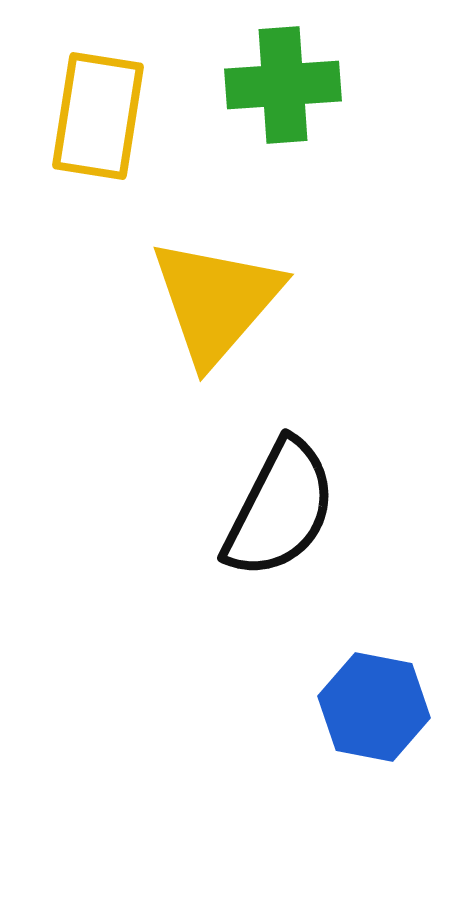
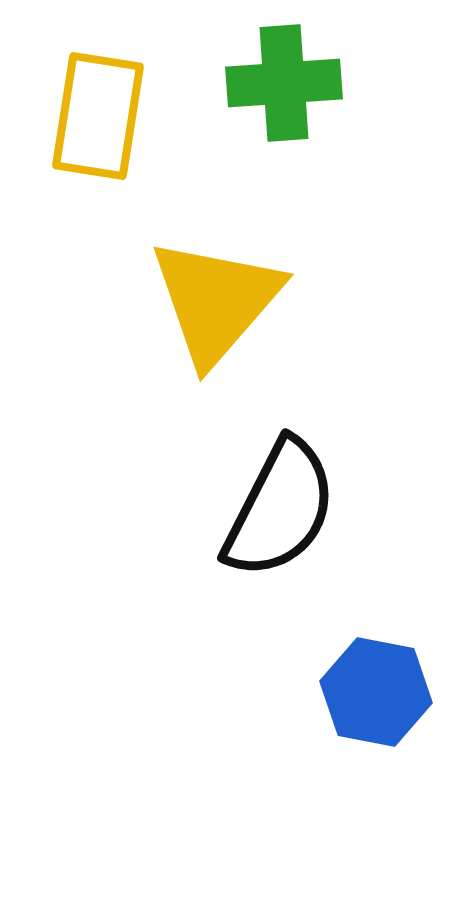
green cross: moved 1 px right, 2 px up
blue hexagon: moved 2 px right, 15 px up
